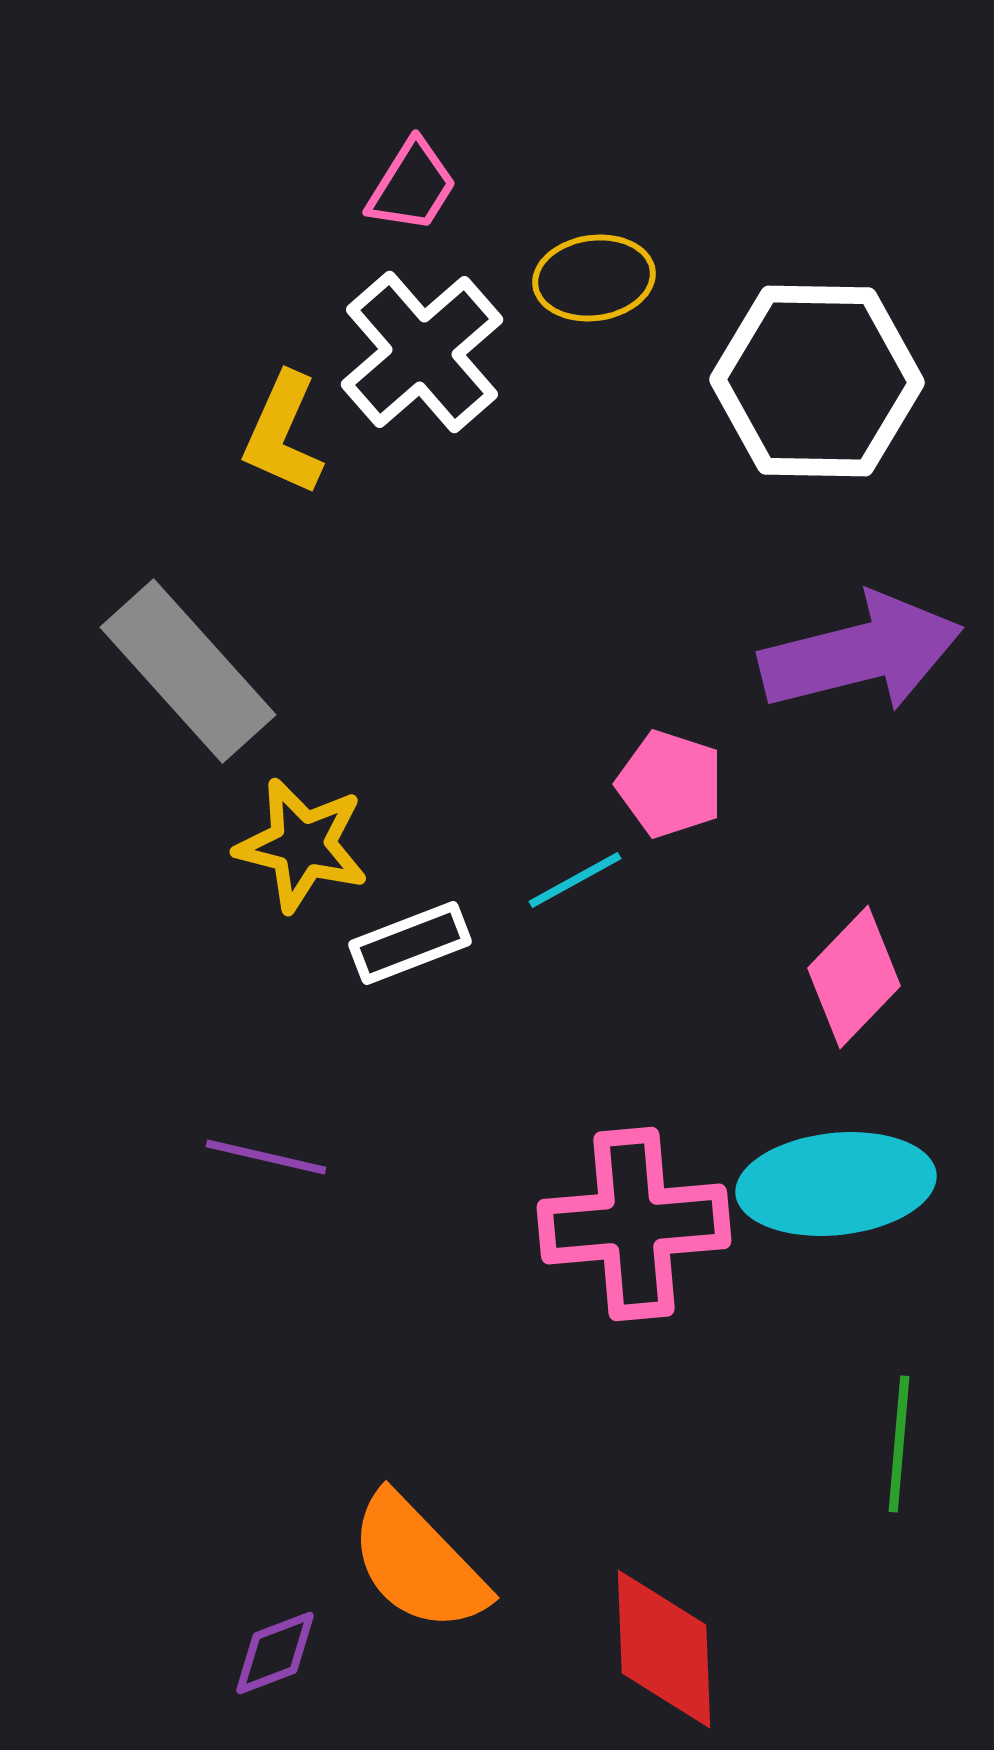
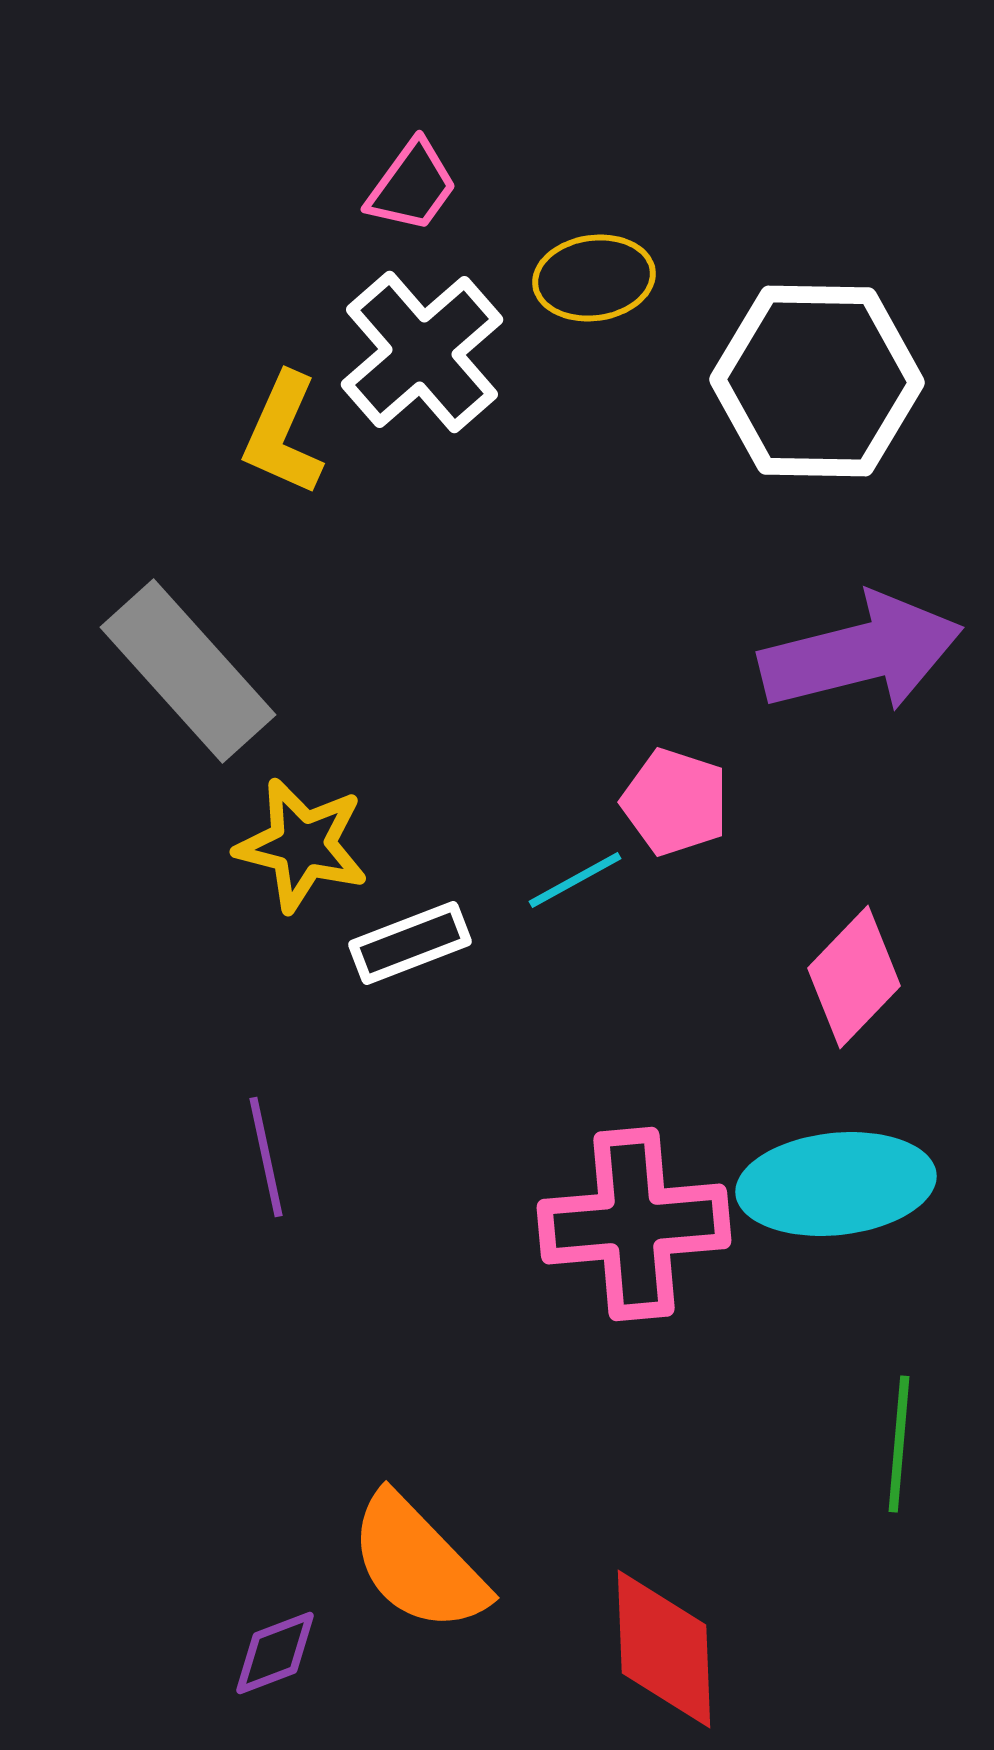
pink trapezoid: rotated 4 degrees clockwise
pink pentagon: moved 5 px right, 18 px down
purple line: rotated 65 degrees clockwise
